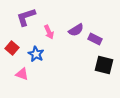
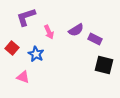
pink triangle: moved 1 px right, 3 px down
